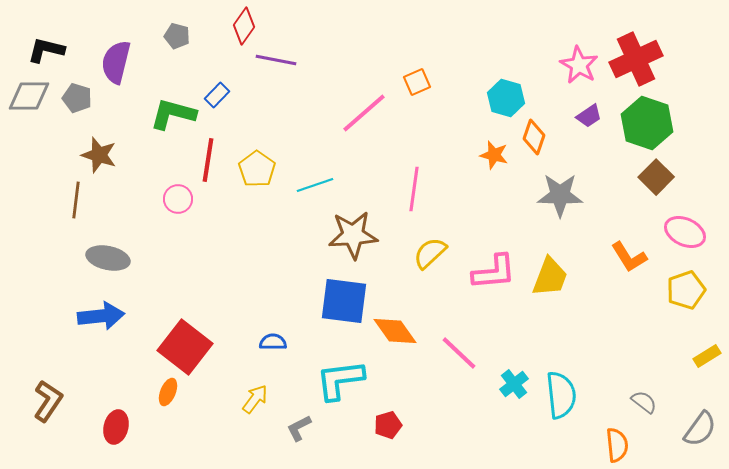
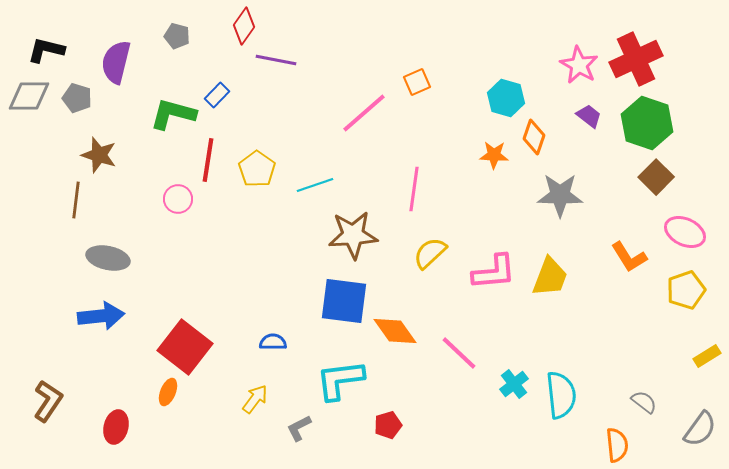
purple trapezoid at (589, 116): rotated 108 degrees counterclockwise
orange star at (494, 155): rotated 12 degrees counterclockwise
